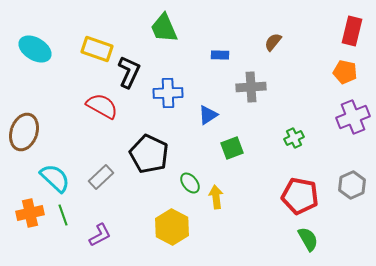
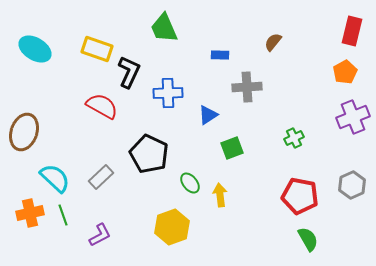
orange pentagon: rotated 30 degrees clockwise
gray cross: moved 4 px left
yellow arrow: moved 4 px right, 2 px up
yellow hexagon: rotated 12 degrees clockwise
